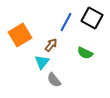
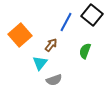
black square: moved 3 px up; rotated 10 degrees clockwise
orange square: rotated 10 degrees counterclockwise
green semicircle: moved 2 px up; rotated 84 degrees clockwise
cyan triangle: moved 2 px left, 1 px down
gray semicircle: rotated 70 degrees counterclockwise
